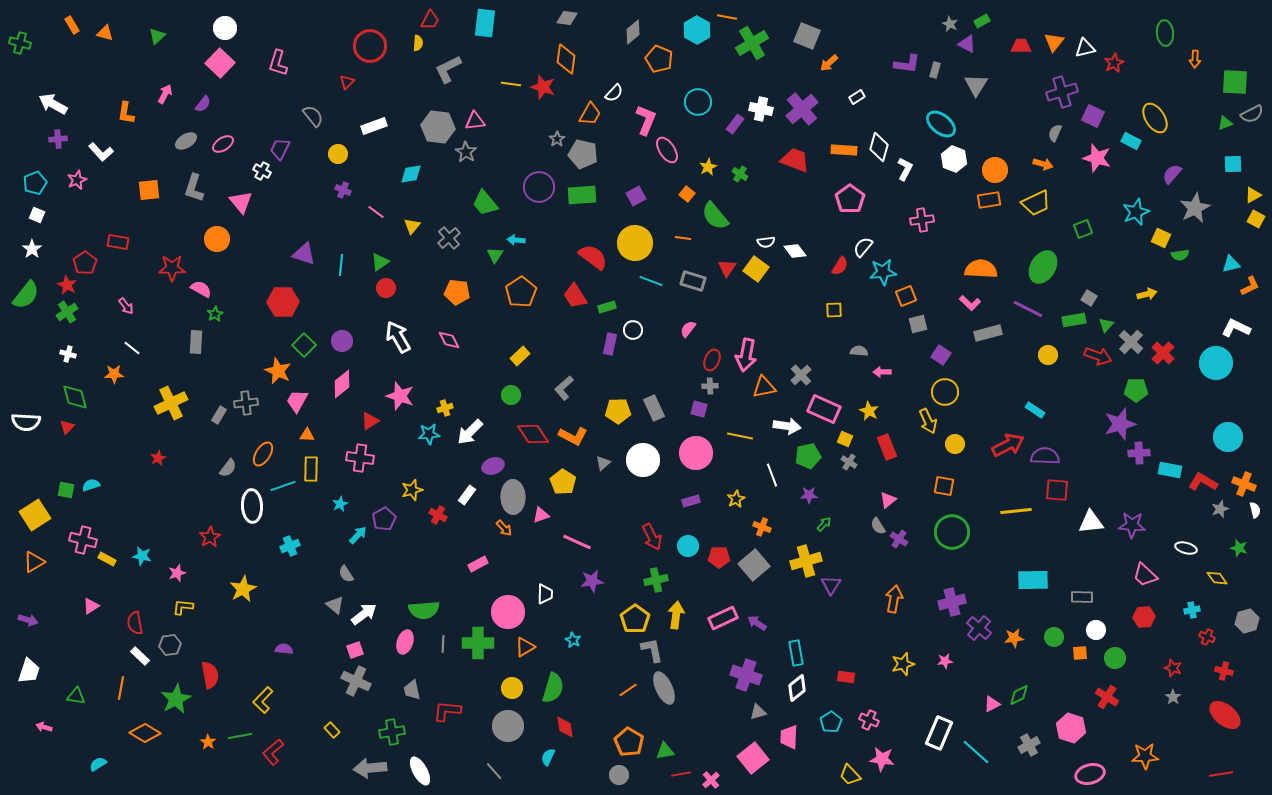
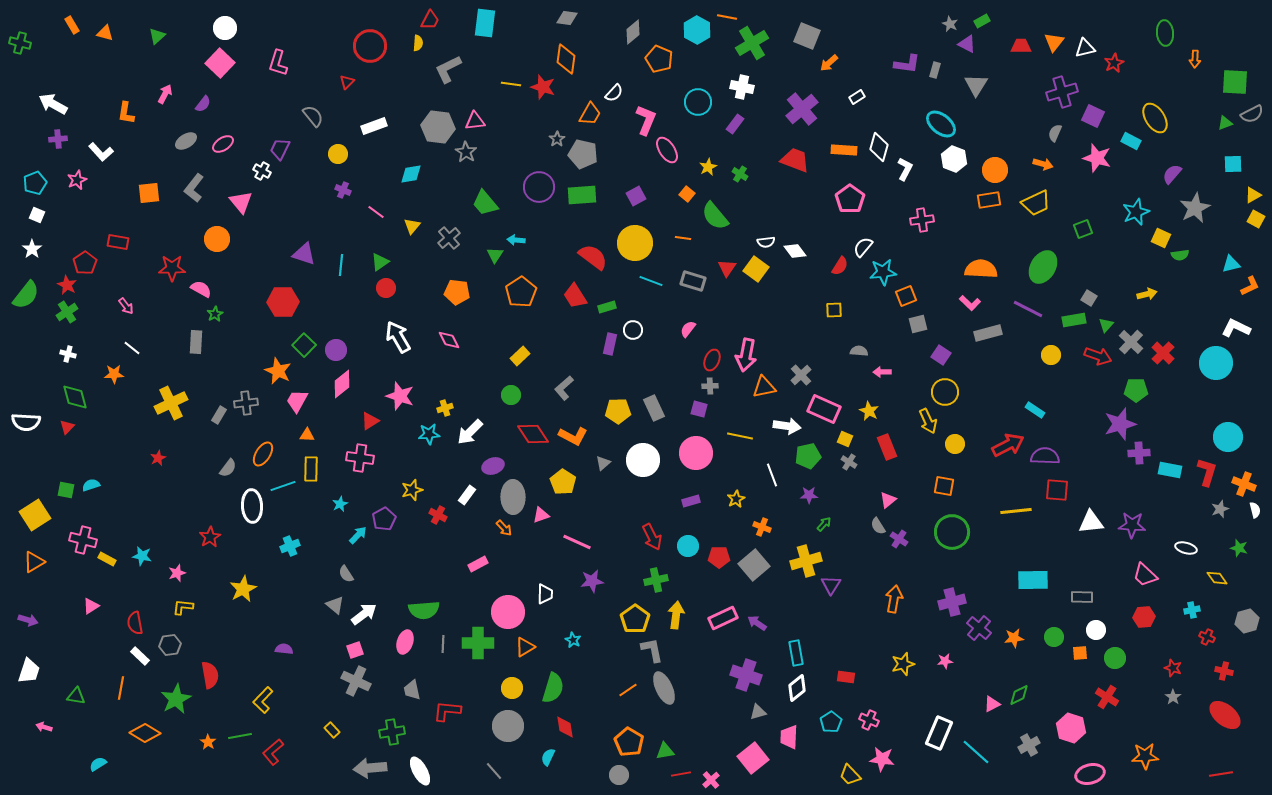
white cross at (761, 109): moved 19 px left, 22 px up
gray L-shape at (194, 188): rotated 20 degrees clockwise
orange square at (149, 190): moved 3 px down
purple circle at (342, 341): moved 6 px left, 9 px down
yellow circle at (1048, 355): moved 3 px right
red L-shape at (1203, 482): moved 4 px right, 10 px up; rotated 76 degrees clockwise
